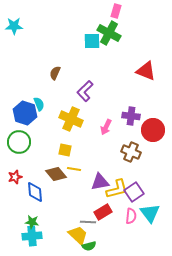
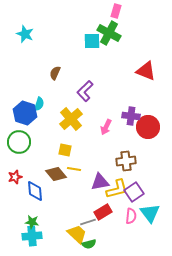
cyan star: moved 11 px right, 8 px down; rotated 24 degrees clockwise
cyan semicircle: rotated 40 degrees clockwise
yellow cross: rotated 25 degrees clockwise
red circle: moved 5 px left, 3 px up
brown cross: moved 5 px left, 9 px down; rotated 30 degrees counterclockwise
blue diamond: moved 1 px up
gray line: rotated 21 degrees counterclockwise
yellow trapezoid: moved 1 px left, 1 px up
green semicircle: moved 2 px up
